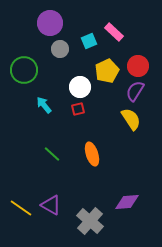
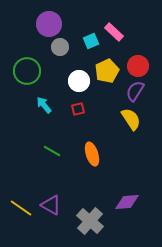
purple circle: moved 1 px left, 1 px down
cyan square: moved 2 px right
gray circle: moved 2 px up
green circle: moved 3 px right, 1 px down
white circle: moved 1 px left, 6 px up
green line: moved 3 px up; rotated 12 degrees counterclockwise
